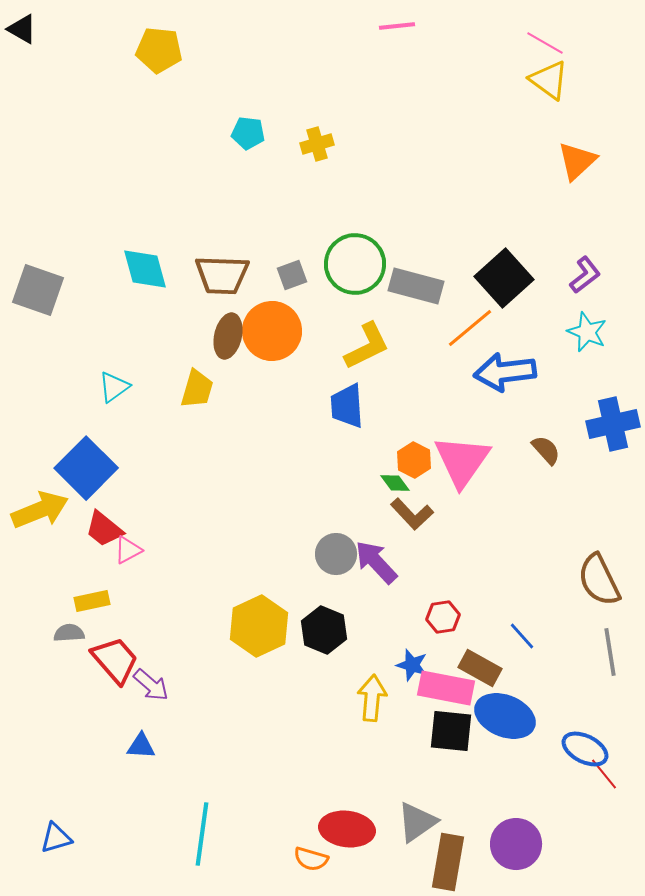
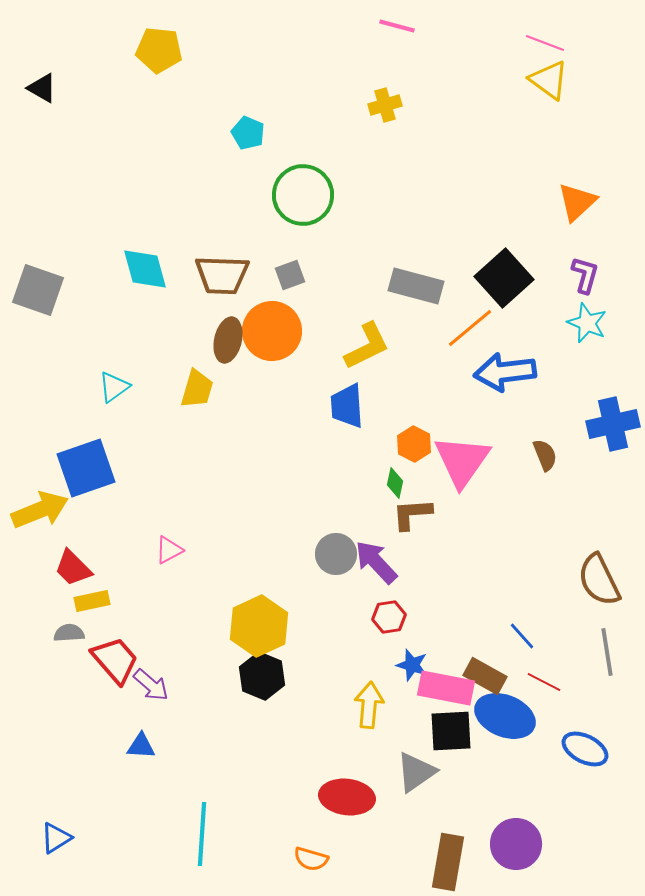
pink line at (397, 26): rotated 21 degrees clockwise
black triangle at (22, 29): moved 20 px right, 59 px down
pink line at (545, 43): rotated 9 degrees counterclockwise
cyan pentagon at (248, 133): rotated 16 degrees clockwise
yellow cross at (317, 144): moved 68 px right, 39 px up
orange triangle at (577, 161): moved 41 px down
green circle at (355, 264): moved 52 px left, 69 px up
gray square at (292, 275): moved 2 px left
purple L-shape at (585, 275): rotated 36 degrees counterclockwise
cyan star at (587, 332): moved 9 px up
brown ellipse at (228, 336): moved 4 px down
brown semicircle at (546, 450): moved 1 px left, 5 px down; rotated 20 degrees clockwise
orange hexagon at (414, 460): moved 16 px up
blue square at (86, 468): rotated 26 degrees clockwise
green diamond at (395, 483): rotated 48 degrees clockwise
brown L-shape at (412, 514): rotated 129 degrees clockwise
red trapezoid at (104, 529): moved 31 px left, 39 px down; rotated 6 degrees clockwise
pink triangle at (128, 550): moved 41 px right
red hexagon at (443, 617): moved 54 px left
black hexagon at (324, 630): moved 62 px left, 46 px down
gray line at (610, 652): moved 3 px left
brown rectangle at (480, 668): moved 5 px right, 8 px down
yellow arrow at (372, 698): moved 3 px left, 7 px down
black square at (451, 731): rotated 9 degrees counterclockwise
red line at (604, 774): moved 60 px left, 92 px up; rotated 24 degrees counterclockwise
gray triangle at (417, 822): moved 1 px left, 50 px up
red ellipse at (347, 829): moved 32 px up
cyan line at (202, 834): rotated 4 degrees counterclockwise
blue triangle at (56, 838): rotated 16 degrees counterclockwise
